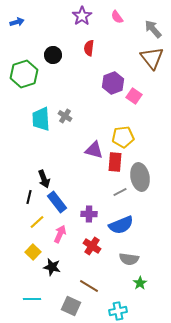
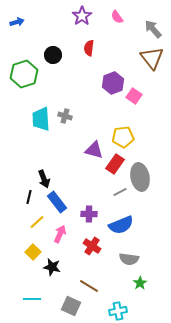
gray cross: rotated 16 degrees counterclockwise
red rectangle: moved 2 px down; rotated 30 degrees clockwise
